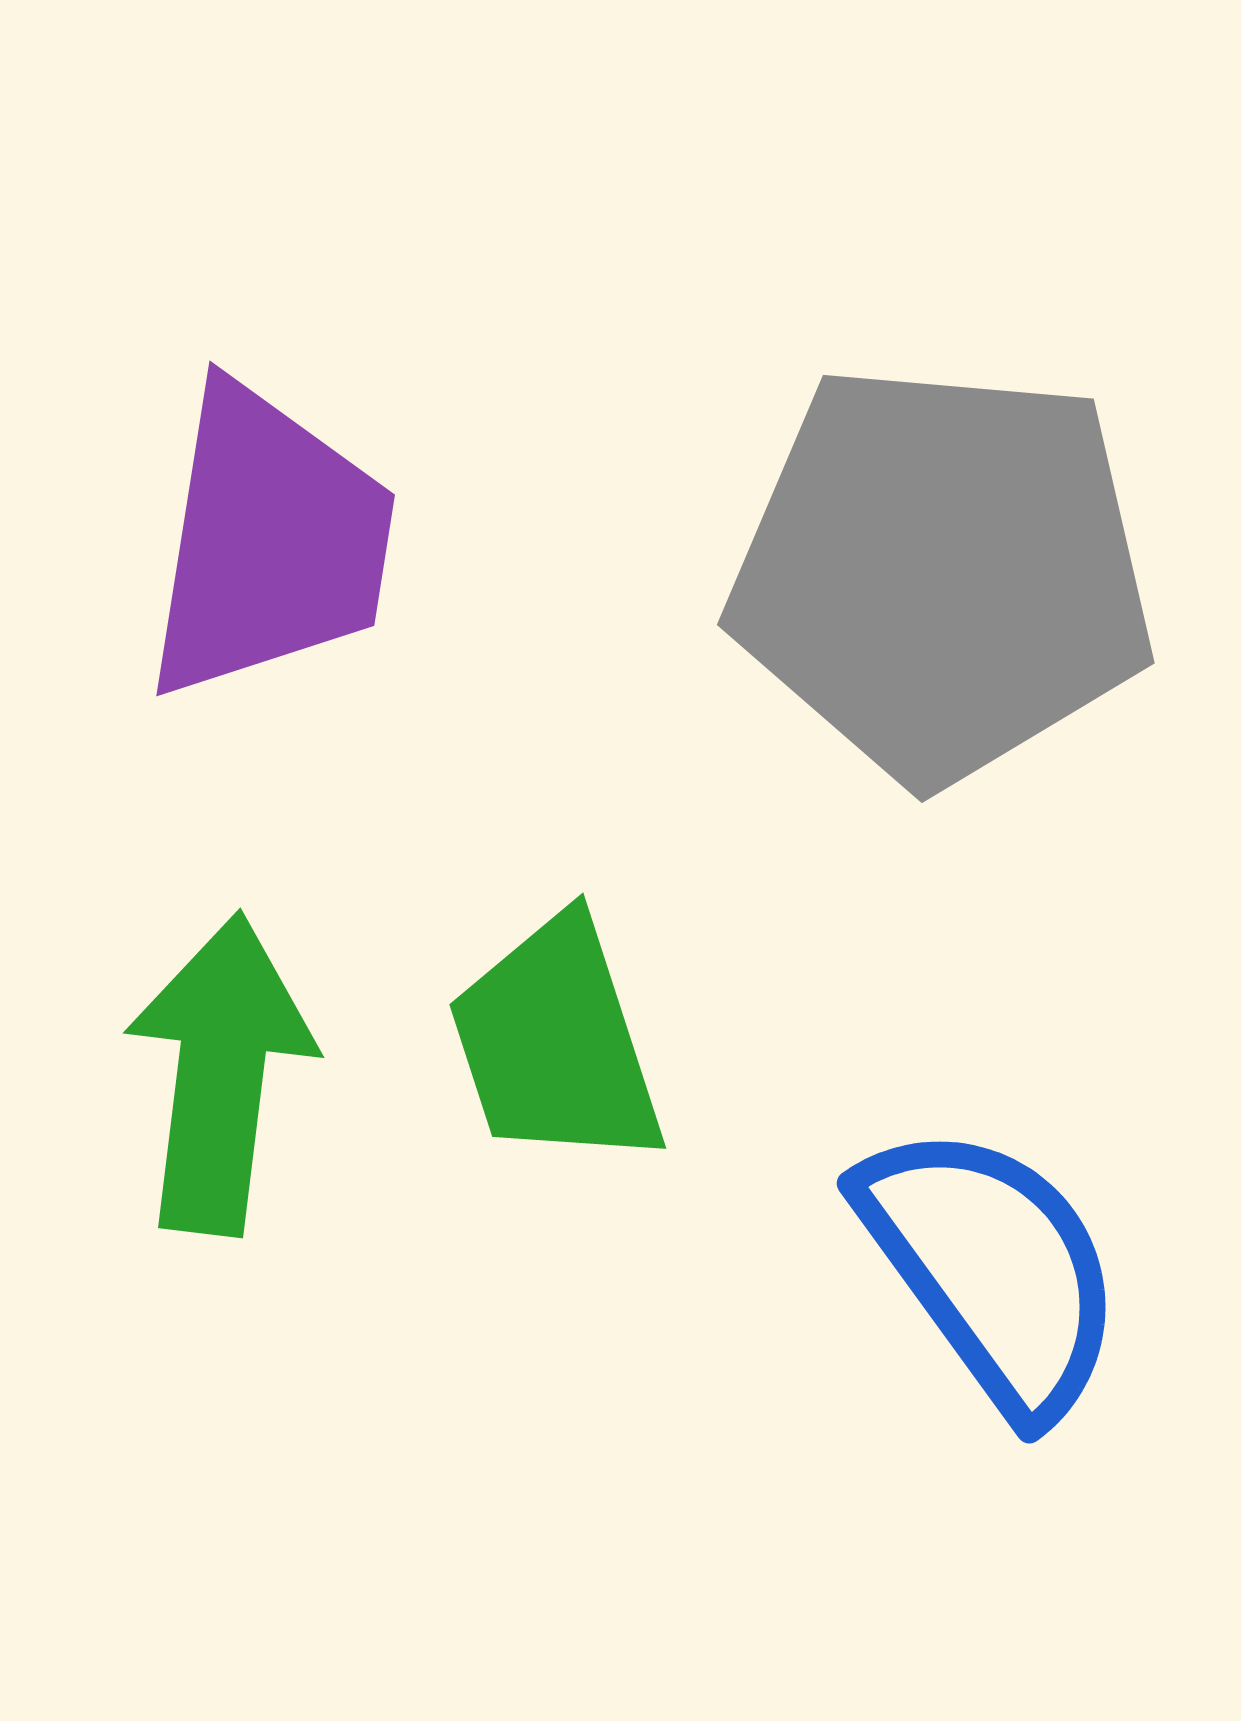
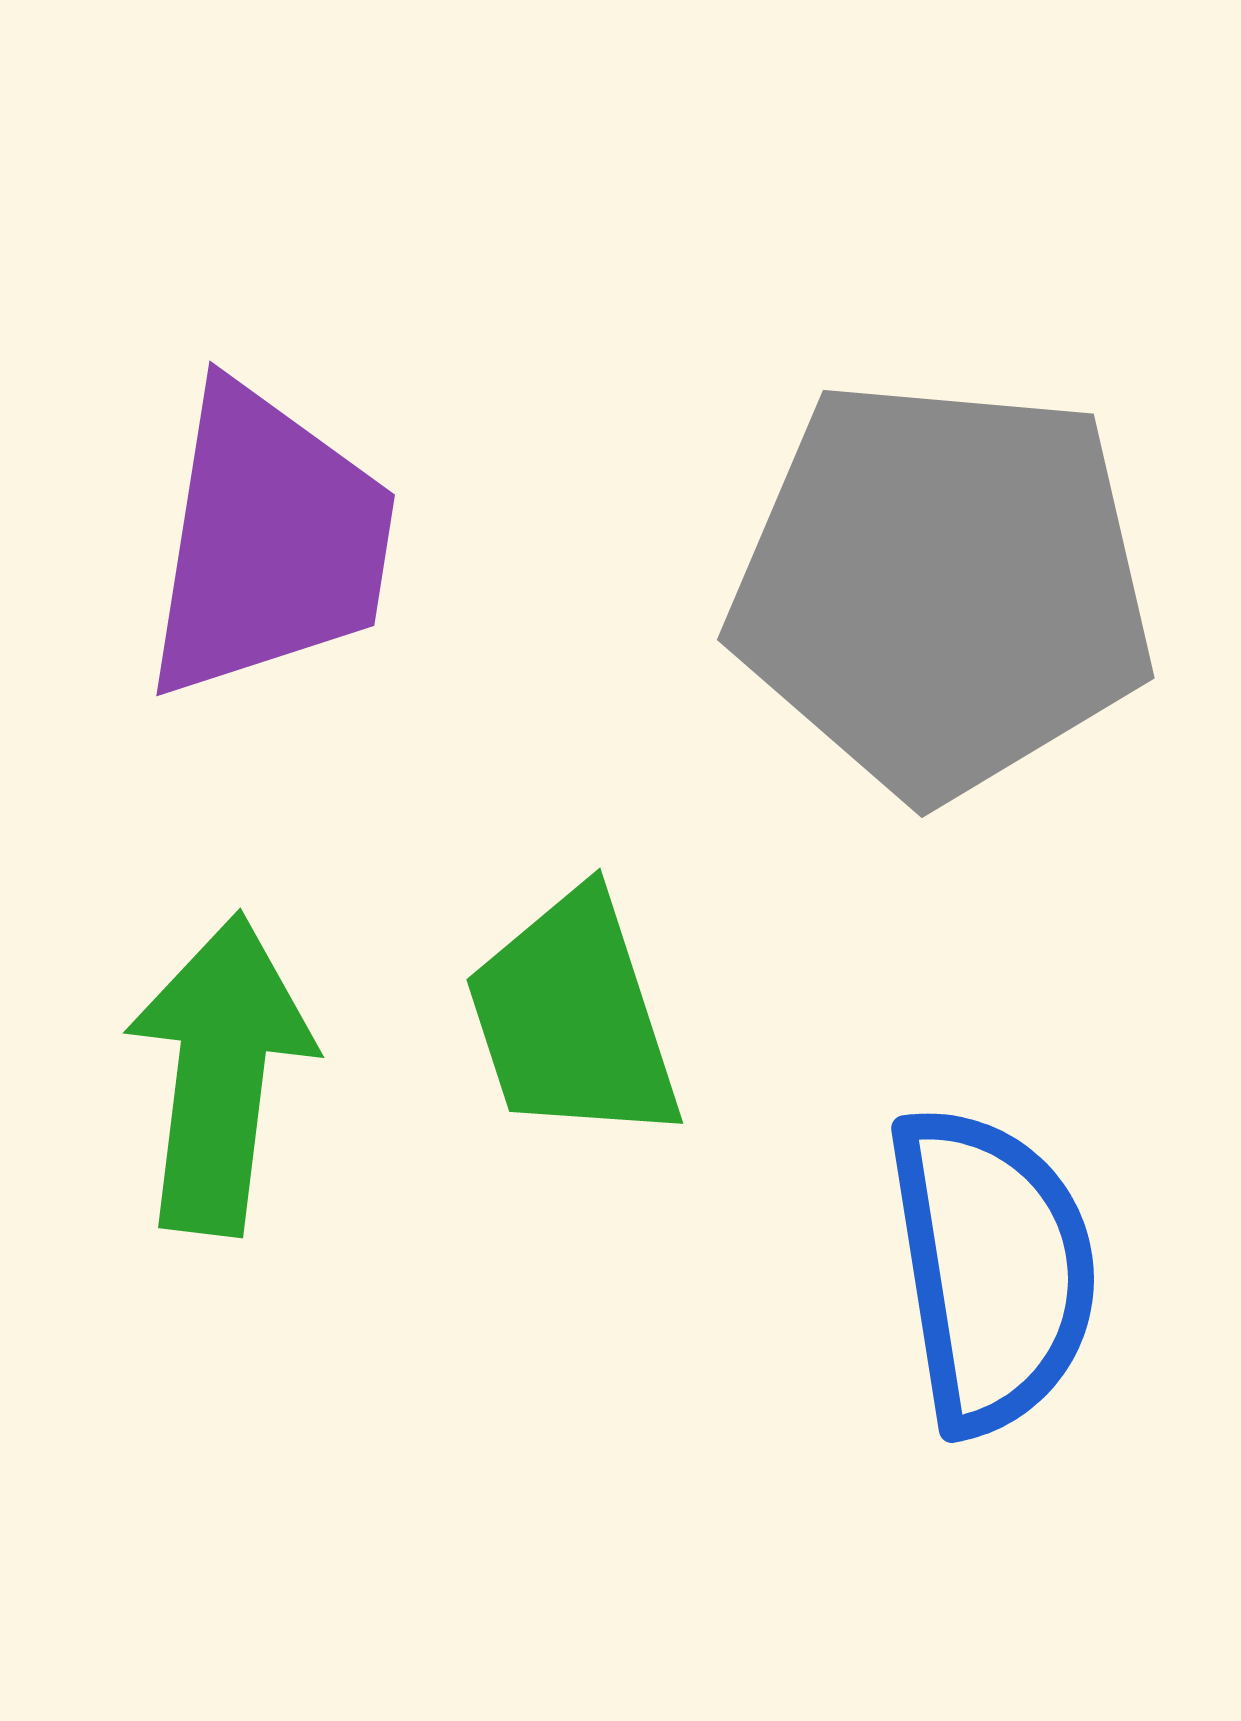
gray pentagon: moved 15 px down
green trapezoid: moved 17 px right, 25 px up
blue semicircle: rotated 27 degrees clockwise
